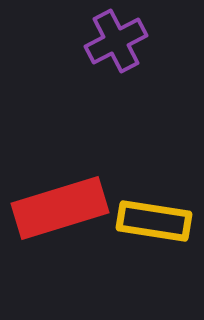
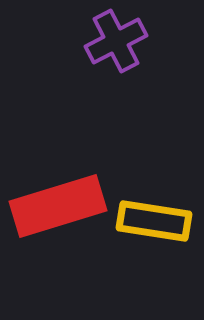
red rectangle: moved 2 px left, 2 px up
